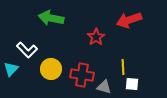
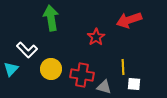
green arrow: rotated 70 degrees clockwise
white square: moved 2 px right
